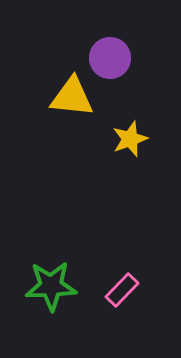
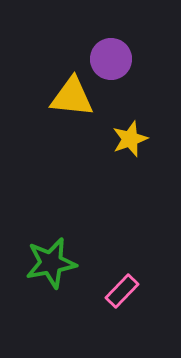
purple circle: moved 1 px right, 1 px down
green star: moved 23 px up; rotated 9 degrees counterclockwise
pink rectangle: moved 1 px down
